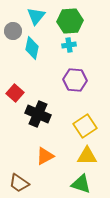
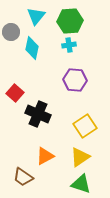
gray circle: moved 2 px left, 1 px down
yellow triangle: moved 7 px left, 1 px down; rotated 35 degrees counterclockwise
brown trapezoid: moved 4 px right, 6 px up
